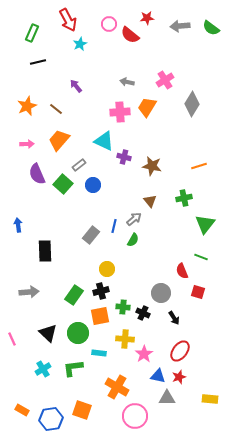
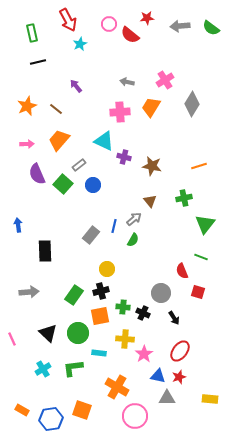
green rectangle at (32, 33): rotated 36 degrees counterclockwise
orange trapezoid at (147, 107): moved 4 px right
